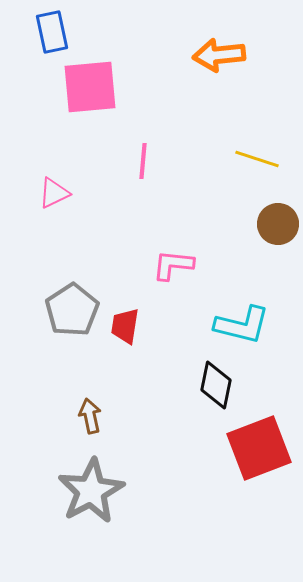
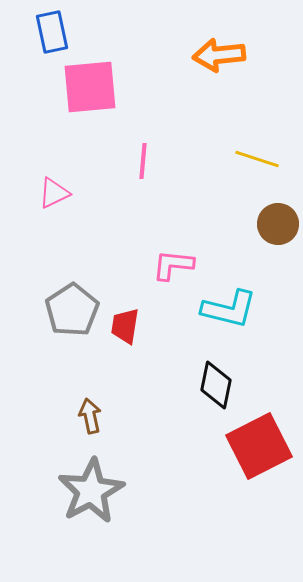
cyan L-shape: moved 13 px left, 16 px up
red square: moved 2 px up; rotated 6 degrees counterclockwise
